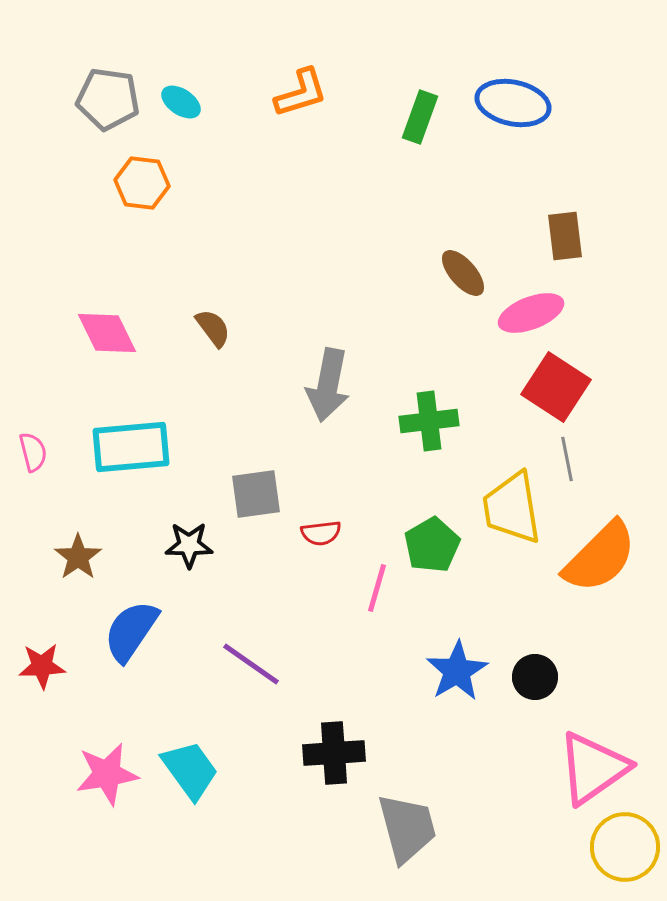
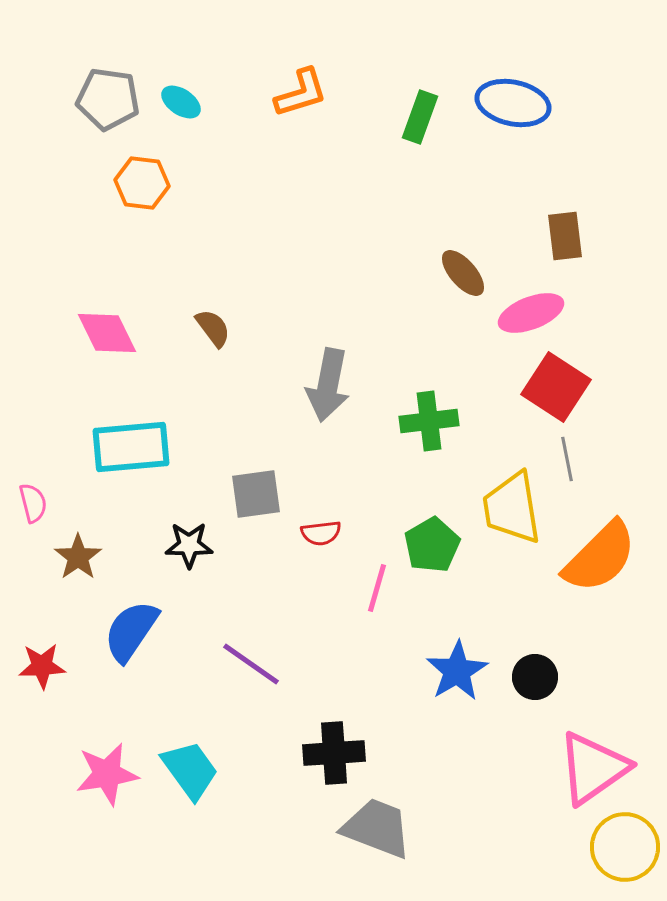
pink semicircle: moved 51 px down
gray trapezoid: moved 30 px left; rotated 54 degrees counterclockwise
